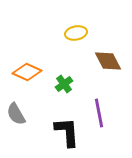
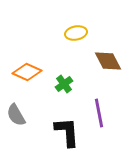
gray semicircle: moved 1 px down
